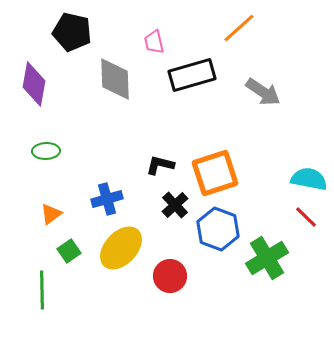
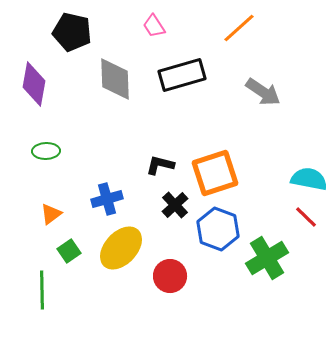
pink trapezoid: moved 16 px up; rotated 20 degrees counterclockwise
black rectangle: moved 10 px left
